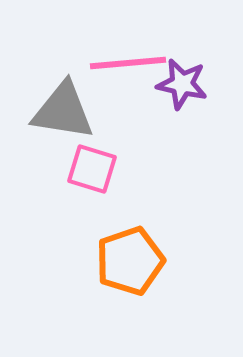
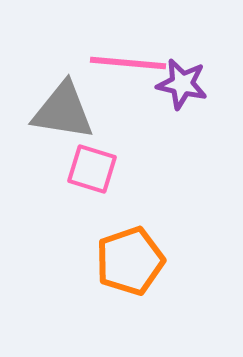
pink line: rotated 10 degrees clockwise
